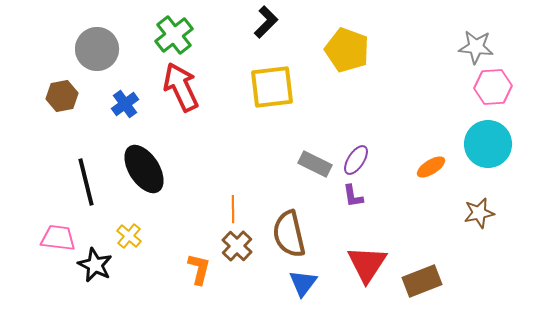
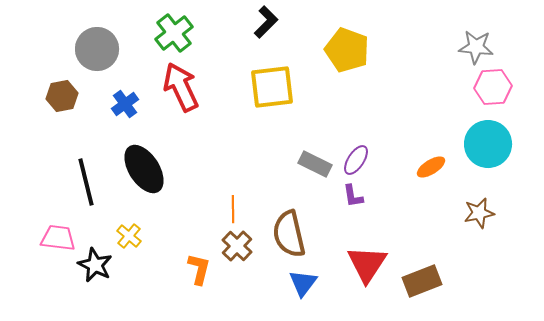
green cross: moved 2 px up
